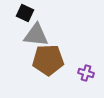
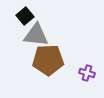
black square: moved 3 px down; rotated 24 degrees clockwise
purple cross: moved 1 px right
